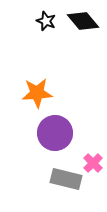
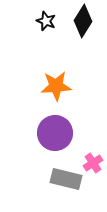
black diamond: rotated 72 degrees clockwise
orange star: moved 19 px right, 7 px up
pink cross: rotated 12 degrees clockwise
